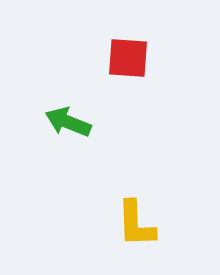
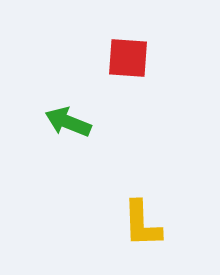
yellow L-shape: moved 6 px right
